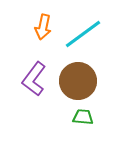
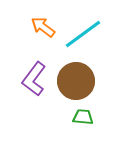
orange arrow: rotated 115 degrees clockwise
brown circle: moved 2 px left
